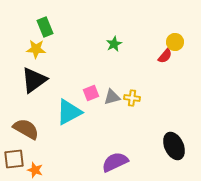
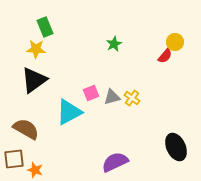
yellow cross: rotated 28 degrees clockwise
black ellipse: moved 2 px right, 1 px down
